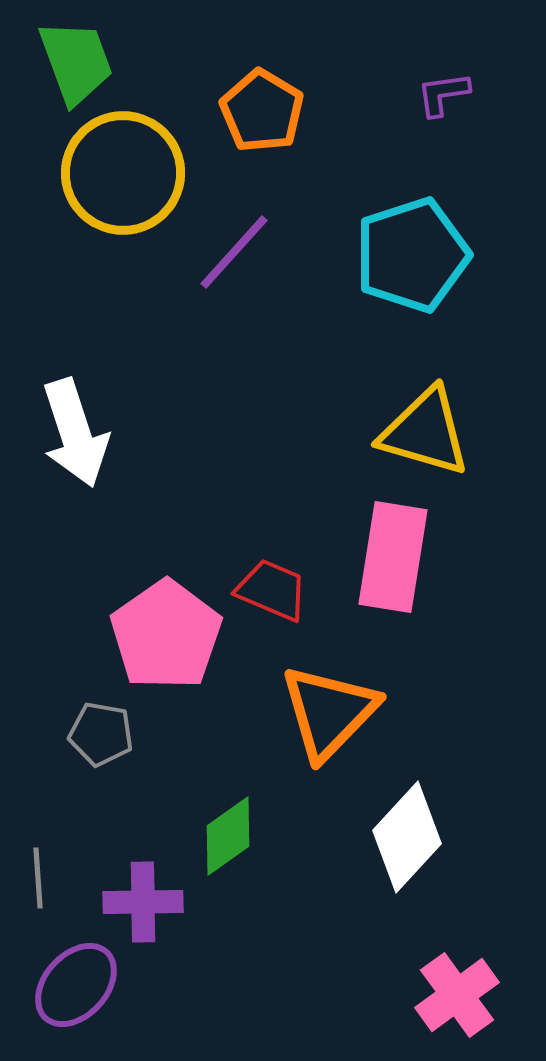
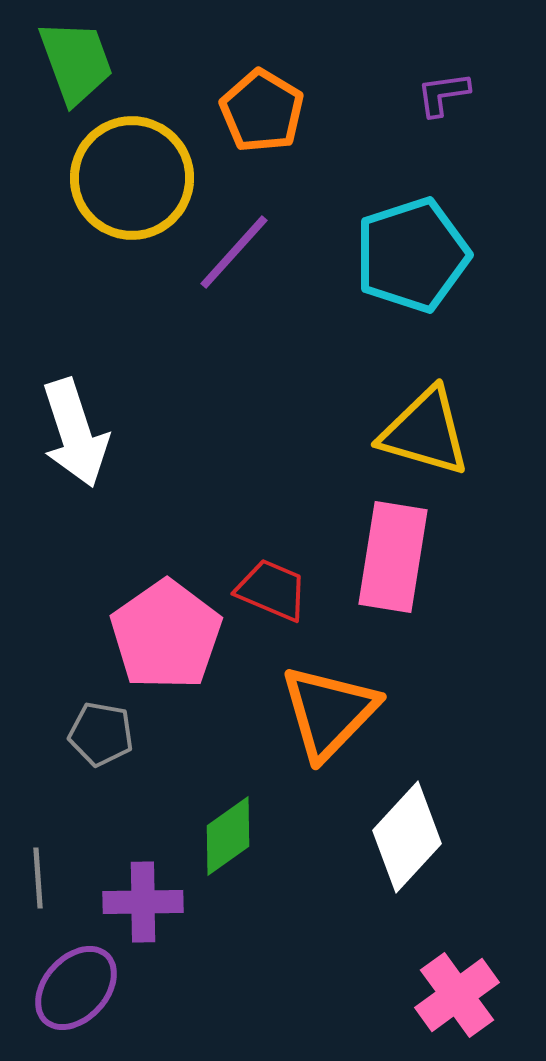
yellow circle: moved 9 px right, 5 px down
purple ellipse: moved 3 px down
